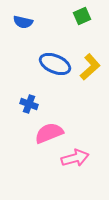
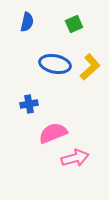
green square: moved 8 px left, 8 px down
blue semicircle: moved 4 px right; rotated 90 degrees counterclockwise
blue ellipse: rotated 12 degrees counterclockwise
blue cross: rotated 30 degrees counterclockwise
pink semicircle: moved 4 px right
